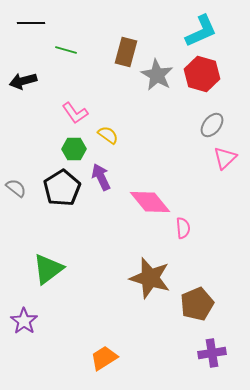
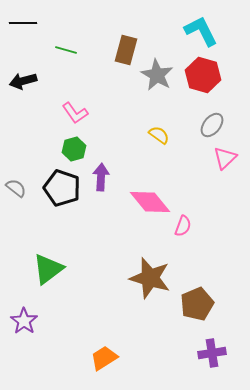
black line: moved 8 px left
cyan L-shape: rotated 93 degrees counterclockwise
brown rectangle: moved 2 px up
red hexagon: moved 1 px right, 1 px down
yellow semicircle: moved 51 px right
green hexagon: rotated 15 degrees counterclockwise
purple arrow: rotated 28 degrees clockwise
black pentagon: rotated 21 degrees counterclockwise
pink semicircle: moved 2 px up; rotated 25 degrees clockwise
